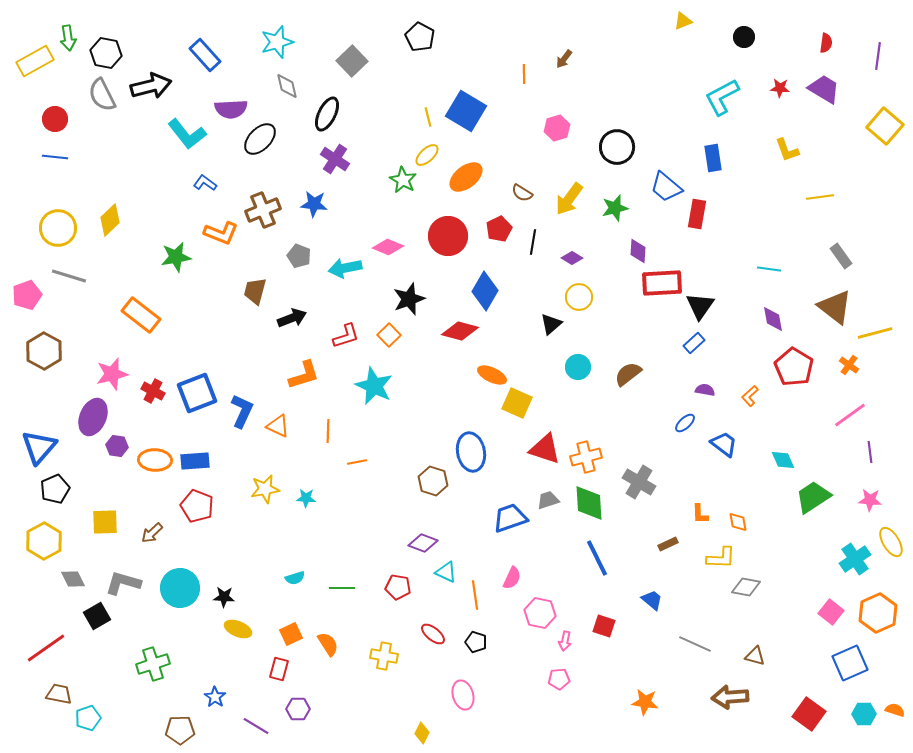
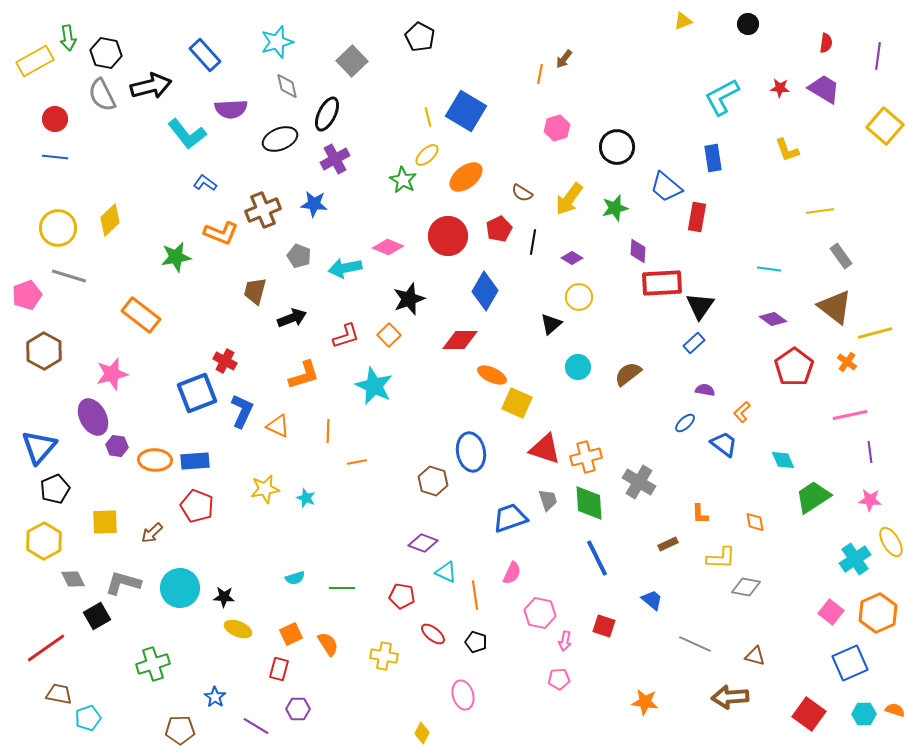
black circle at (744, 37): moved 4 px right, 13 px up
orange line at (524, 74): moved 16 px right; rotated 12 degrees clockwise
black ellipse at (260, 139): moved 20 px right; rotated 24 degrees clockwise
purple cross at (335, 159): rotated 28 degrees clockwise
yellow line at (820, 197): moved 14 px down
red rectangle at (697, 214): moved 3 px down
purple diamond at (773, 319): rotated 44 degrees counterclockwise
red diamond at (460, 331): moved 9 px down; rotated 15 degrees counterclockwise
orange cross at (849, 365): moved 2 px left, 3 px up
red pentagon at (794, 367): rotated 6 degrees clockwise
red cross at (153, 391): moved 72 px right, 30 px up
orange L-shape at (750, 396): moved 8 px left, 16 px down
pink line at (850, 415): rotated 24 degrees clockwise
purple ellipse at (93, 417): rotated 51 degrees counterclockwise
cyan star at (306, 498): rotated 18 degrees clockwise
gray trapezoid at (548, 500): rotated 90 degrees clockwise
orange diamond at (738, 522): moved 17 px right
pink semicircle at (512, 578): moved 5 px up
red pentagon at (398, 587): moved 4 px right, 9 px down
